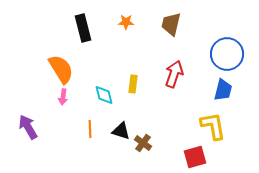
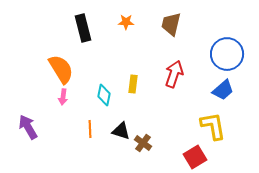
blue trapezoid: rotated 35 degrees clockwise
cyan diamond: rotated 25 degrees clockwise
red square: rotated 15 degrees counterclockwise
